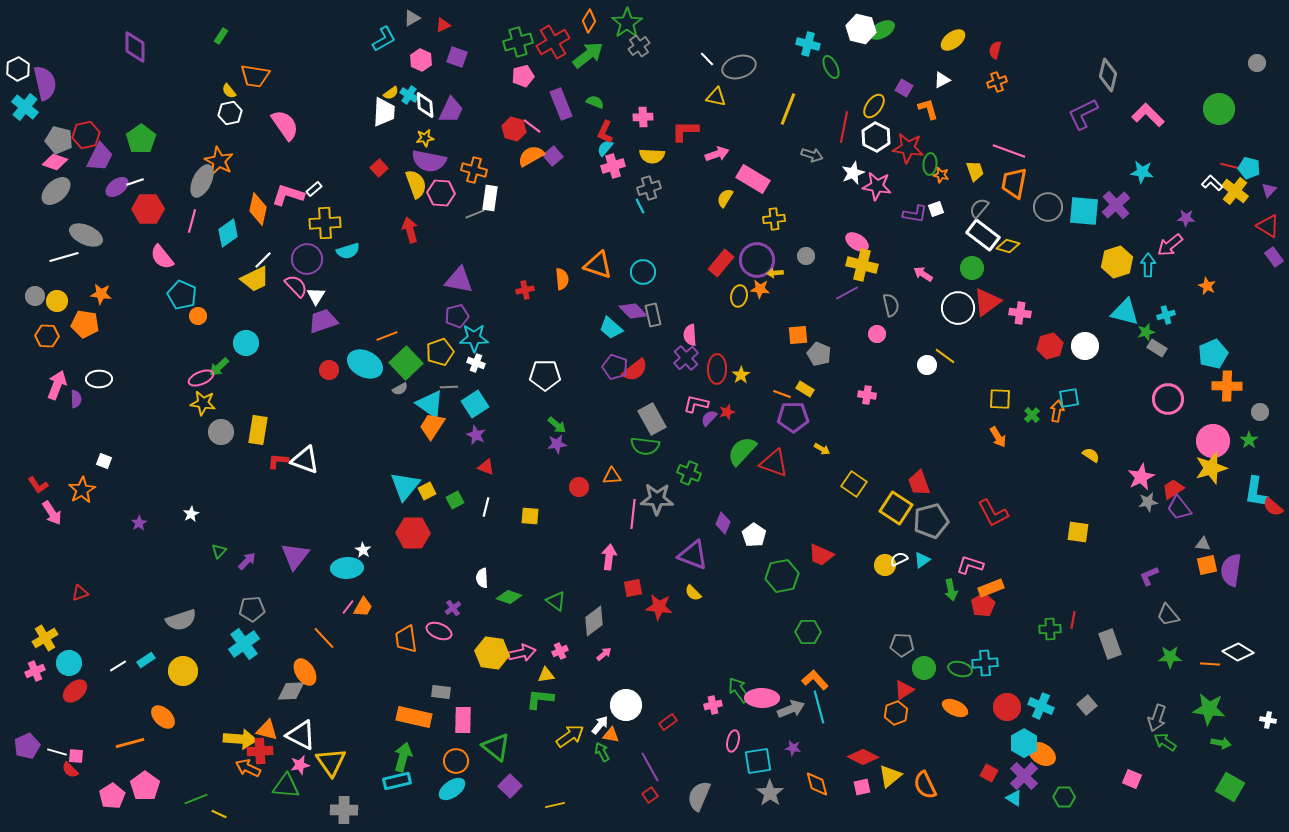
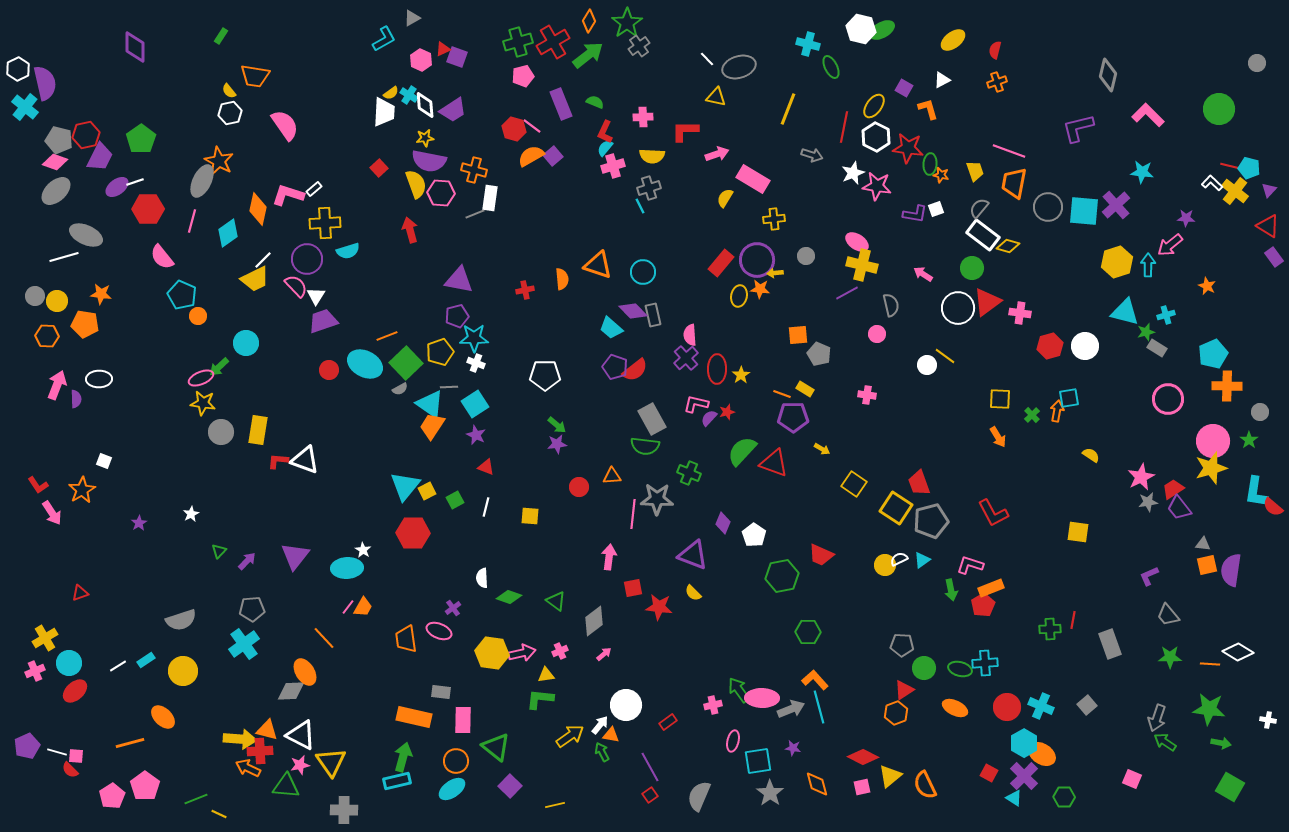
red triangle at (443, 25): moved 24 px down
purple trapezoid at (451, 110): moved 2 px right; rotated 32 degrees clockwise
purple L-shape at (1083, 114): moved 5 px left, 14 px down; rotated 12 degrees clockwise
